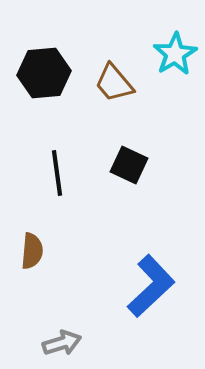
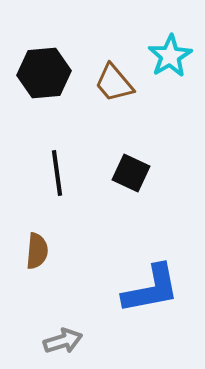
cyan star: moved 5 px left, 2 px down
black square: moved 2 px right, 8 px down
brown semicircle: moved 5 px right
blue L-shape: moved 3 px down; rotated 32 degrees clockwise
gray arrow: moved 1 px right, 2 px up
